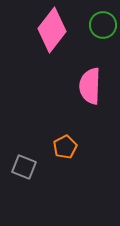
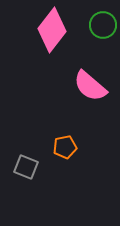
pink semicircle: rotated 51 degrees counterclockwise
orange pentagon: rotated 15 degrees clockwise
gray square: moved 2 px right
